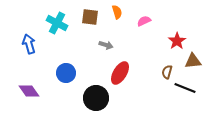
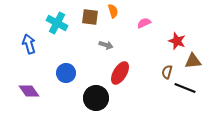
orange semicircle: moved 4 px left, 1 px up
pink semicircle: moved 2 px down
red star: rotated 18 degrees counterclockwise
